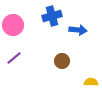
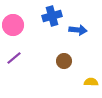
brown circle: moved 2 px right
